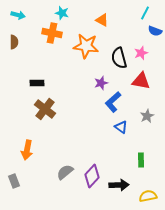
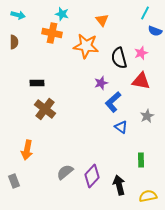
cyan star: moved 1 px down
orange triangle: rotated 24 degrees clockwise
black arrow: rotated 102 degrees counterclockwise
